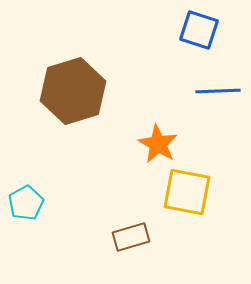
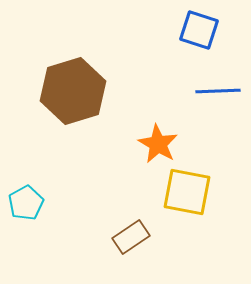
brown rectangle: rotated 18 degrees counterclockwise
